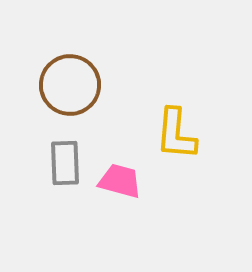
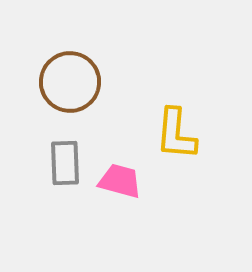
brown circle: moved 3 px up
